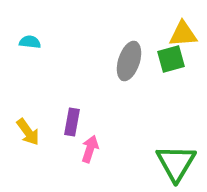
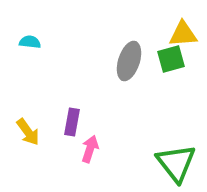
green triangle: rotated 9 degrees counterclockwise
